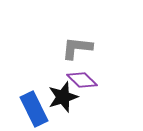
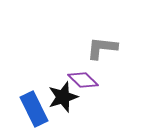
gray L-shape: moved 25 px right
purple diamond: moved 1 px right
